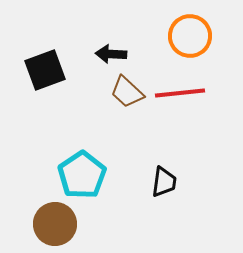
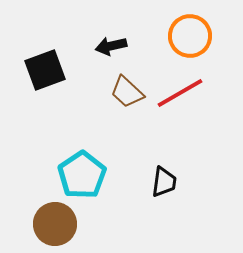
black arrow: moved 8 px up; rotated 16 degrees counterclockwise
red line: rotated 24 degrees counterclockwise
